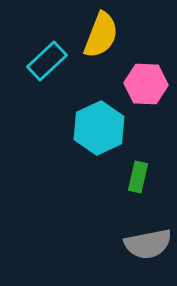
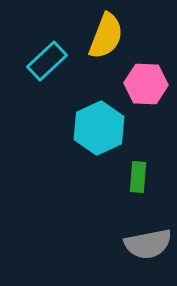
yellow semicircle: moved 5 px right, 1 px down
green rectangle: rotated 8 degrees counterclockwise
